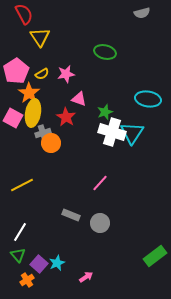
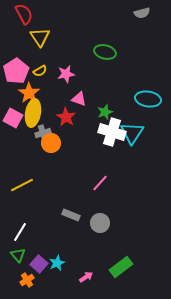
yellow semicircle: moved 2 px left, 3 px up
green rectangle: moved 34 px left, 11 px down
